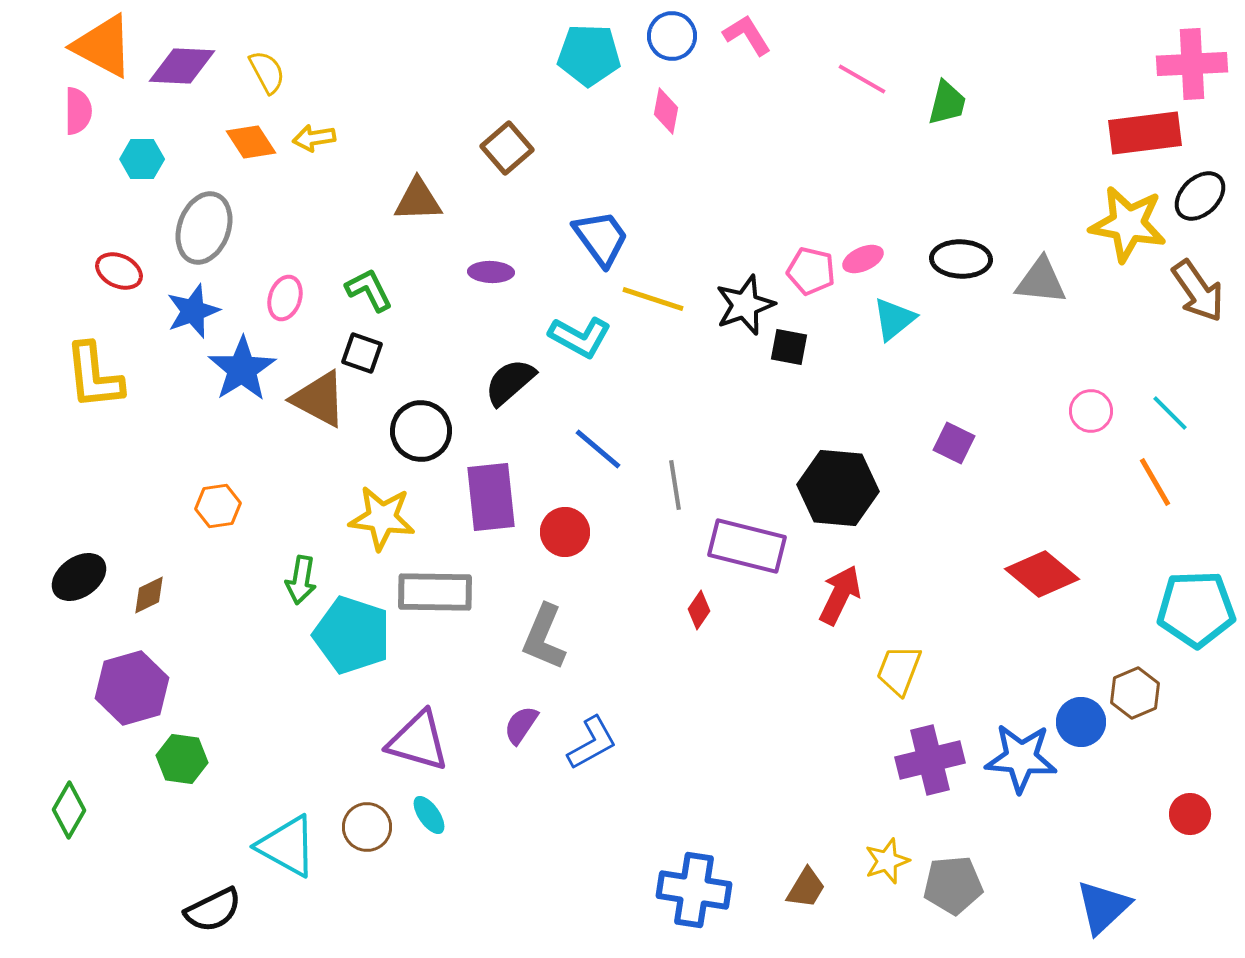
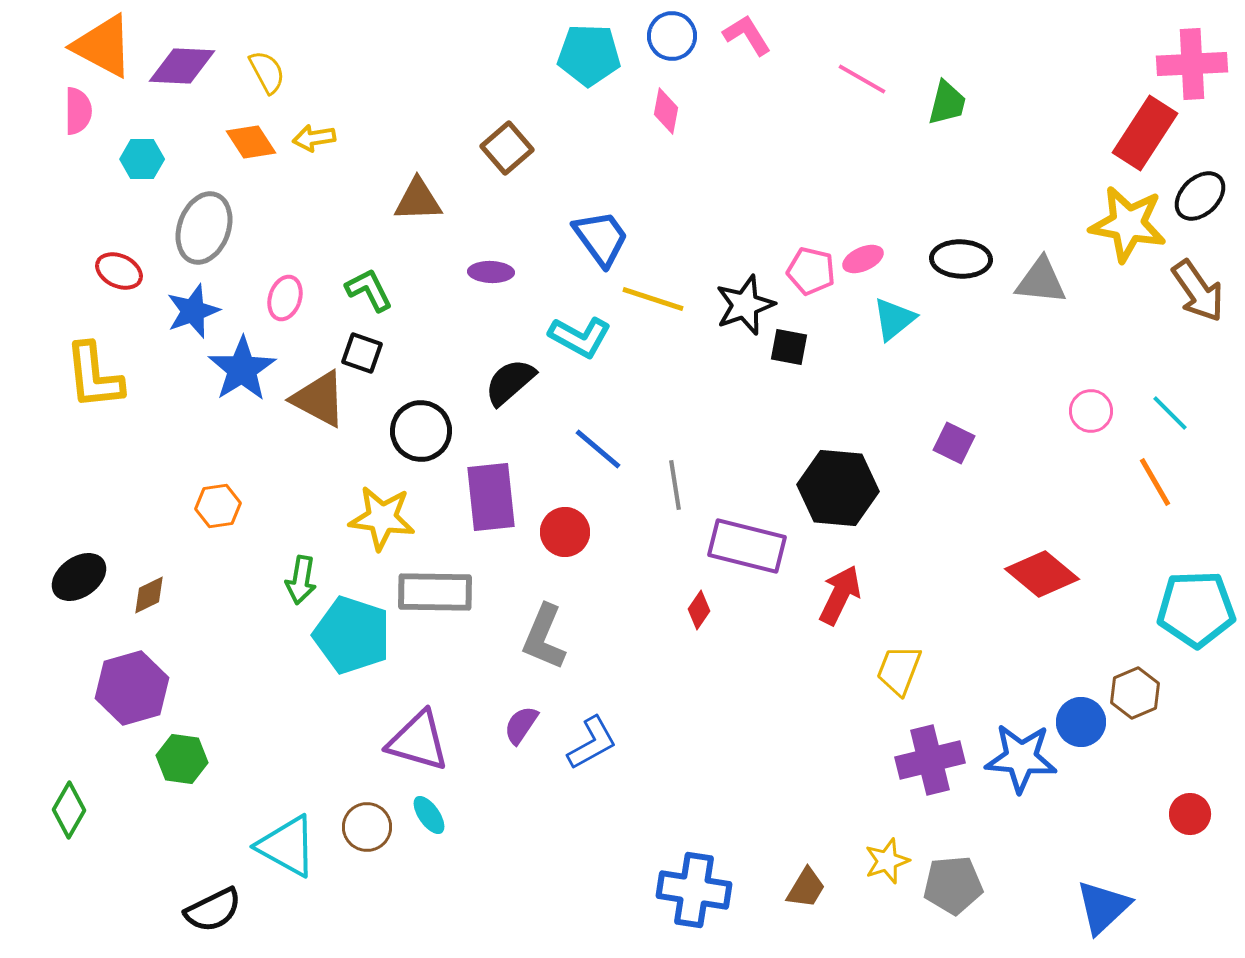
red rectangle at (1145, 133): rotated 50 degrees counterclockwise
